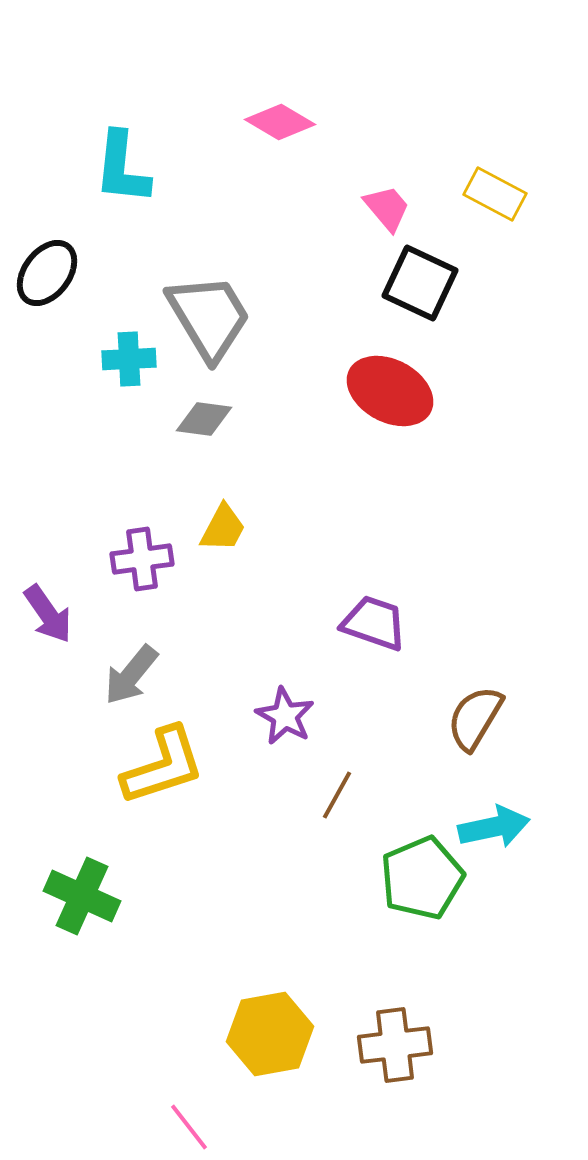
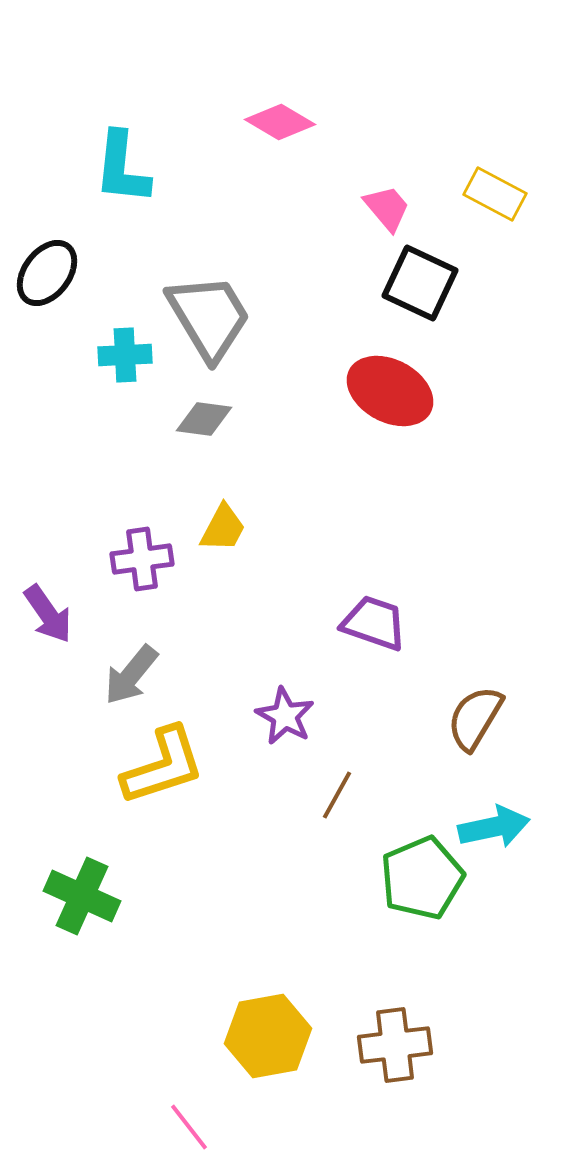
cyan cross: moved 4 px left, 4 px up
yellow hexagon: moved 2 px left, 2 px down
